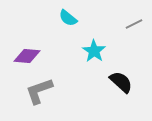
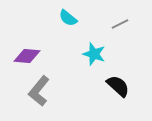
gray line: moved 14 px left
cyan star: moved 3 px down; rotated 15 degrees counterclockwise
black semicircle: moved 3 px left, 4 px down
gray L-shape: rotated 32 degrees counterclockwise
